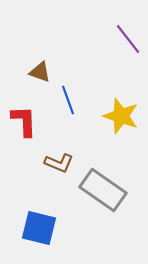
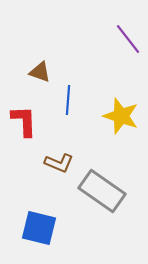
blue line: rotated 24 degrees clockwise
gray rectangle: moved 1 px left, 1 px down
